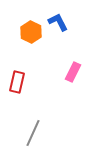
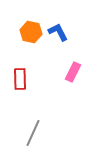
blue L-shape: moved 10 px down
orange hexagon: rotated 15 degrees counterclockwise
red rectangle: moved 3 px right, 3 px up; rotated 15 degrees counterclockwise
